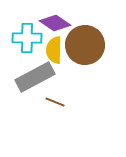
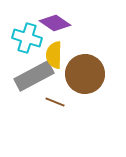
cyan cross: rotated 16 degrees clockwise
brown circle: moved 29 px down
yellow semicircle: moved 5 px down
gray rectangle: moved 1 px left, 1 px up
